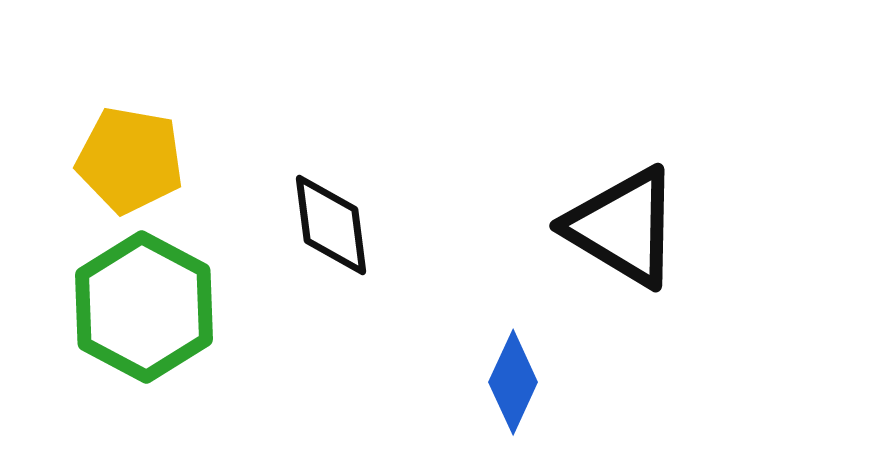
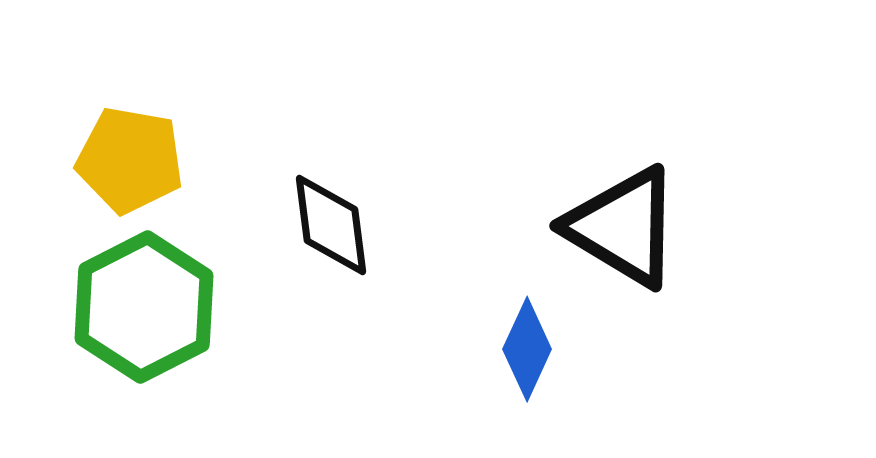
green hexagon: rotated 5 degrees clockwise
blue diamond: moved 14 px right, 33 px up
